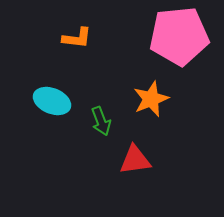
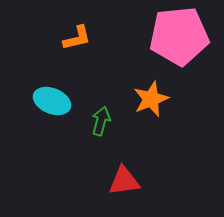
orange L-shape: rotated 20 degrees counterclockwise
green arrow: rotated 144 degrees counterclockwise
red triangle: moved 11 px left, 21 px down
